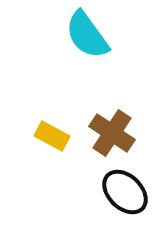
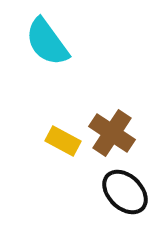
cyan semicircle: moved 40 px left, 7 px down
yellow rectangle: moved 11 px right, 5 px down
